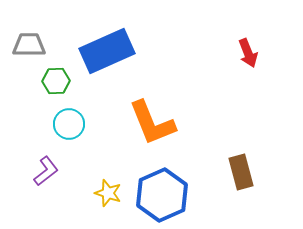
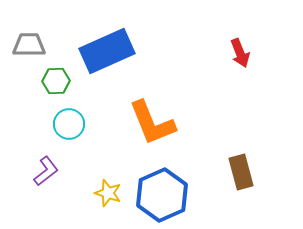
red arrow: moved 8 px left
